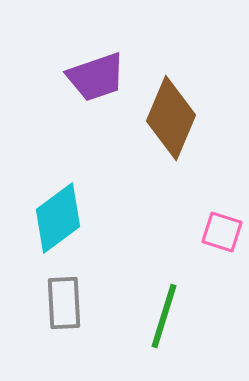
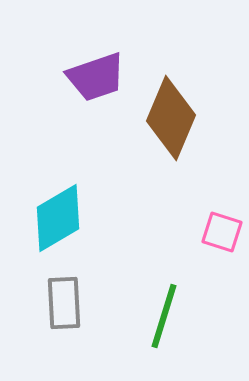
cyan diamond: rotated 6 degrees clockwise
